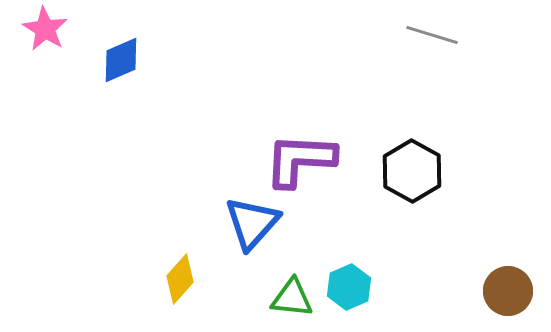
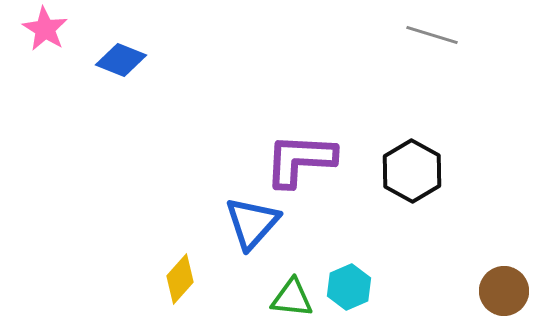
blue diamond: rotated 45 degrees clockwise
brown circle: moved 4 px left
